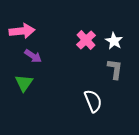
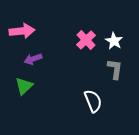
purple arrow: moved 3 px down; rotated 126 degrees clockwise
green triangle: moved 3 px down; rotated 12 degrees clockwise
